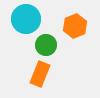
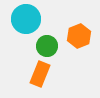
orange hexagon: moved 4 px right, 10 px down
green circle: moved 1 px right, 1 px down
